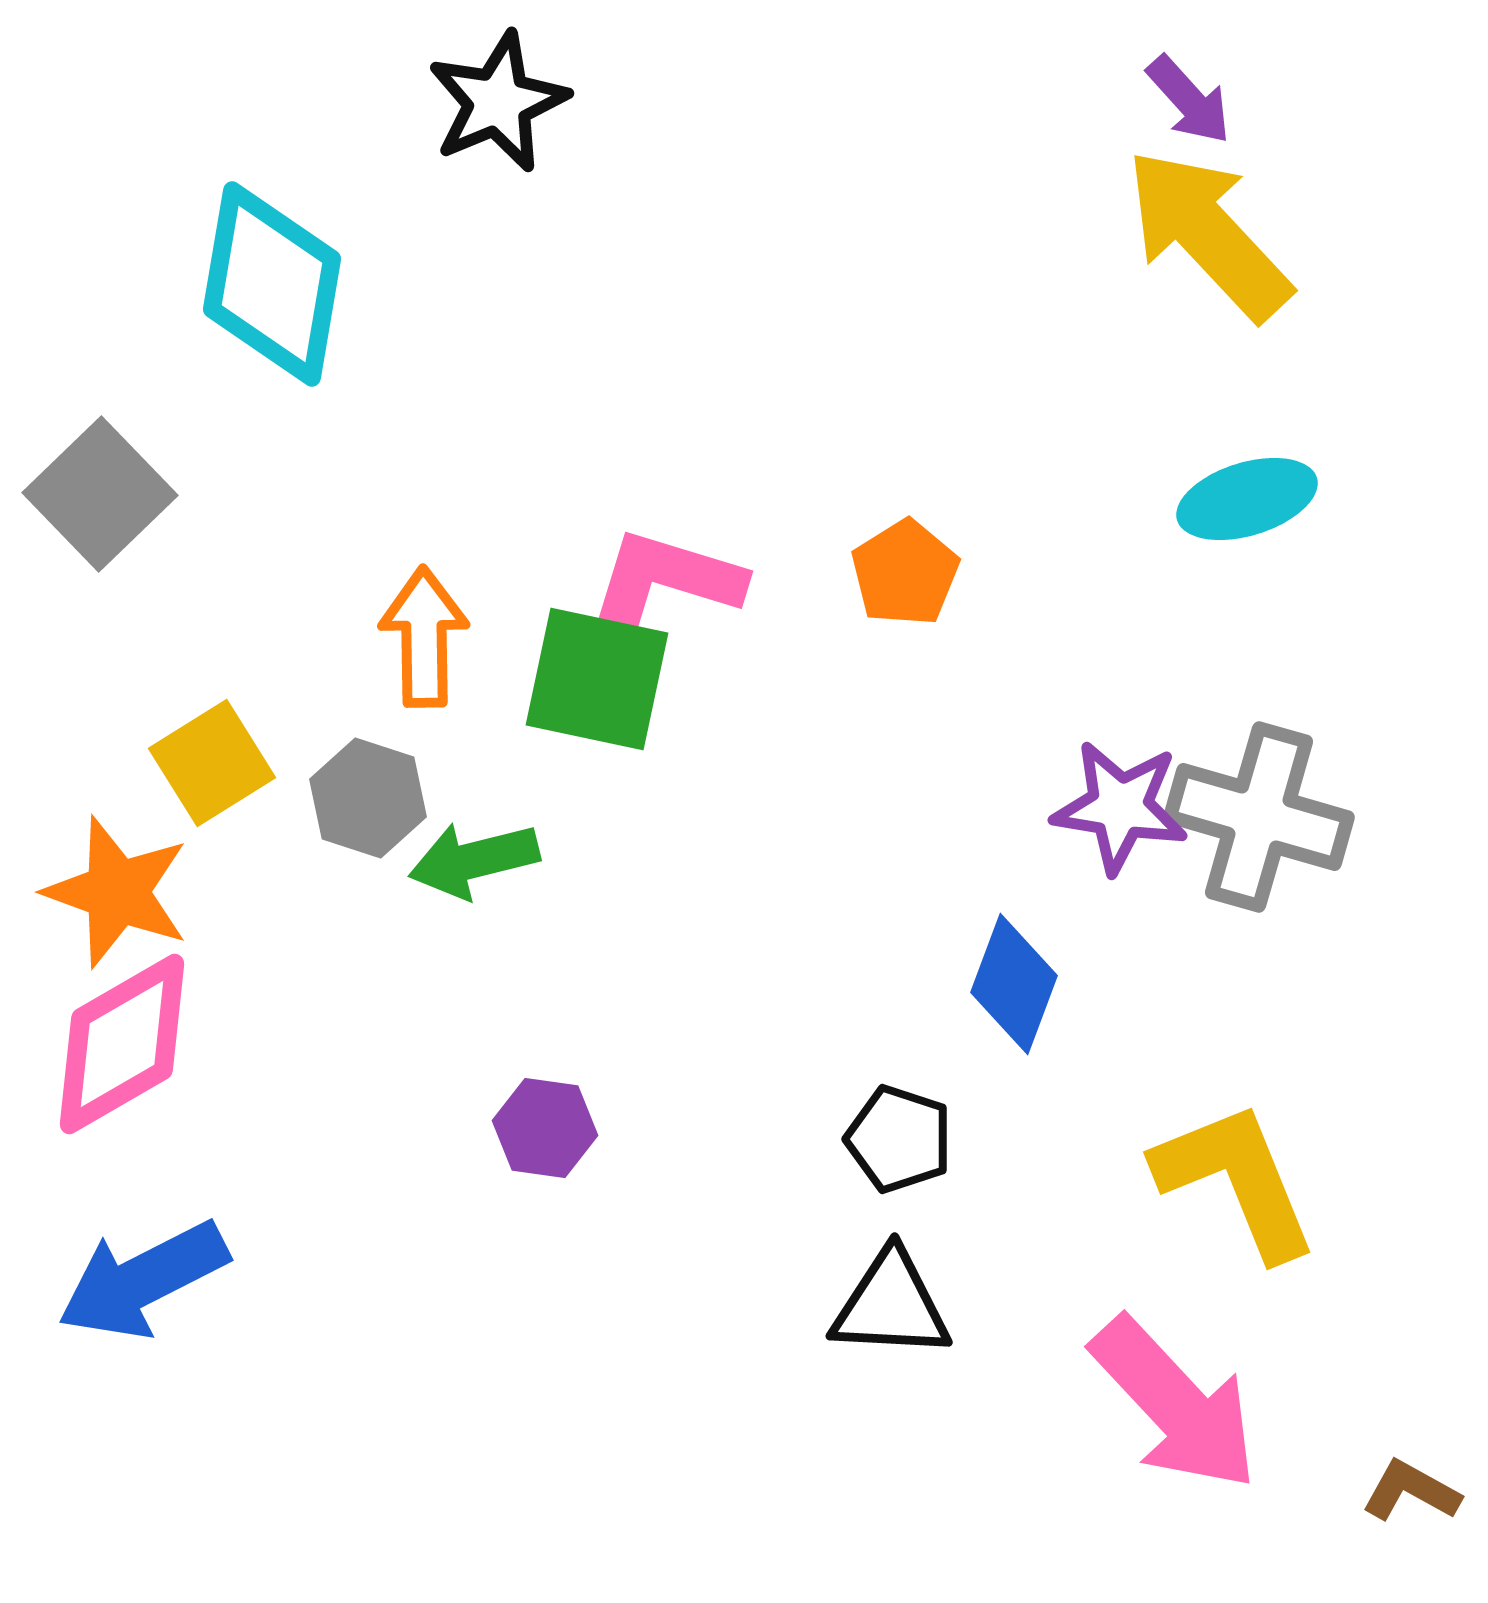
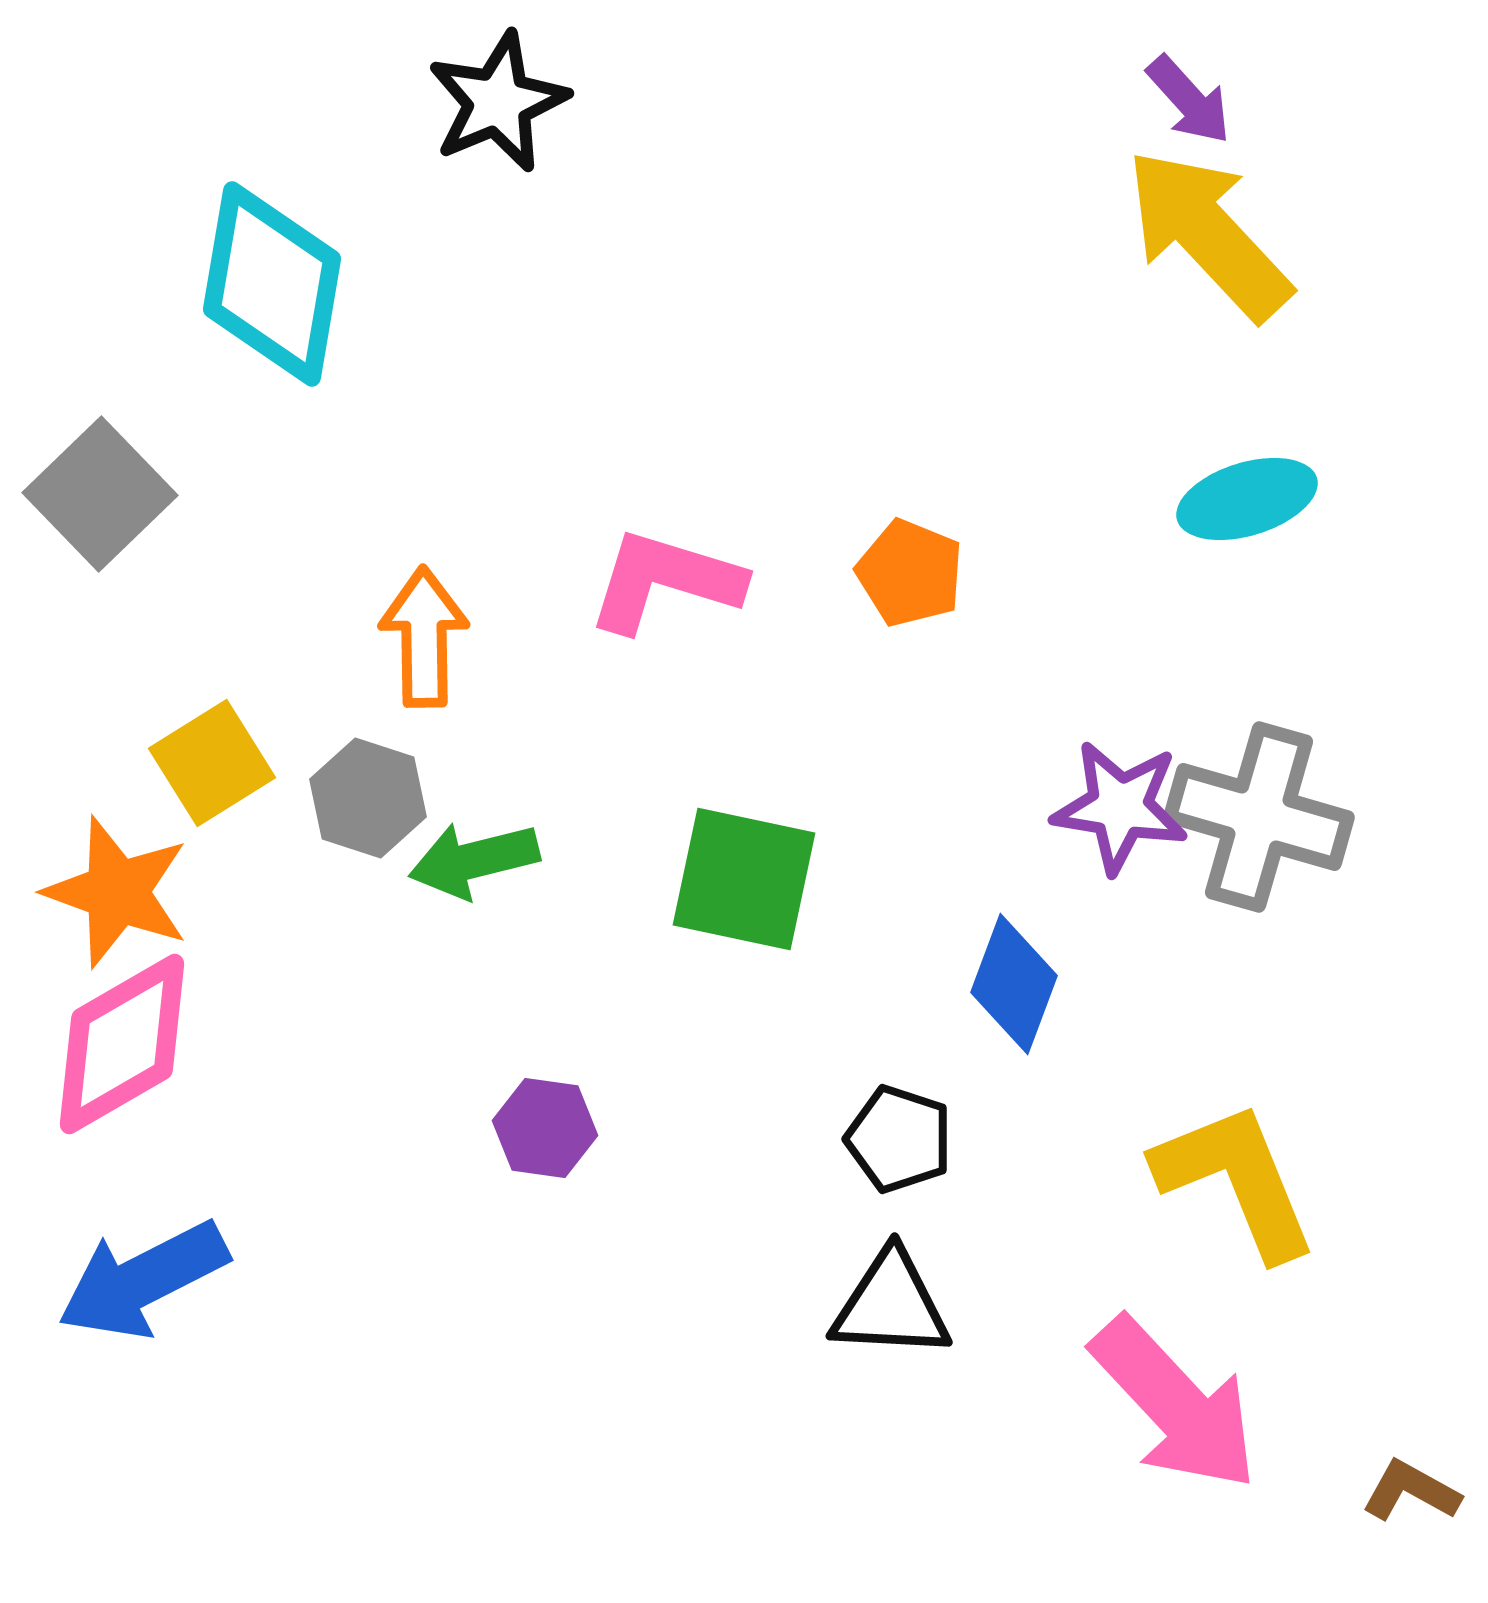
orange pentagon: moved 5 px right; rotated 18 degrees counterclockwise
green square: moved 147 px right, 200 px down
